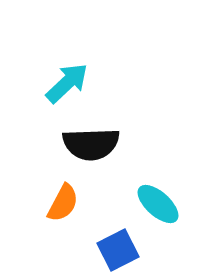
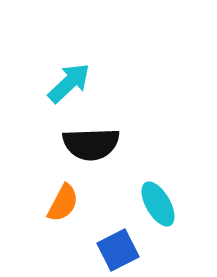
cyan arrow: moved 2 px right
cyan ellipse: rotated 18 degrees clockwise
